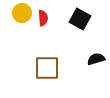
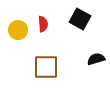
yellow circle: moved 4 px left, 17 px down
red semicircle: moved 6 px down
brown square: moved 1 px left, 1 px up
